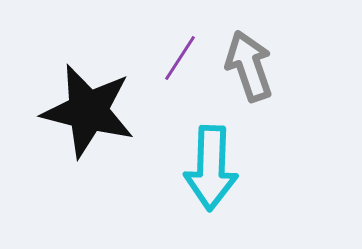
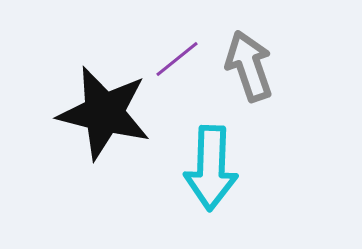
purple line: moved 3 px left, 1 px down; rotated 18 degrees clockwise
black star: moved 16 px right, 2 px down
